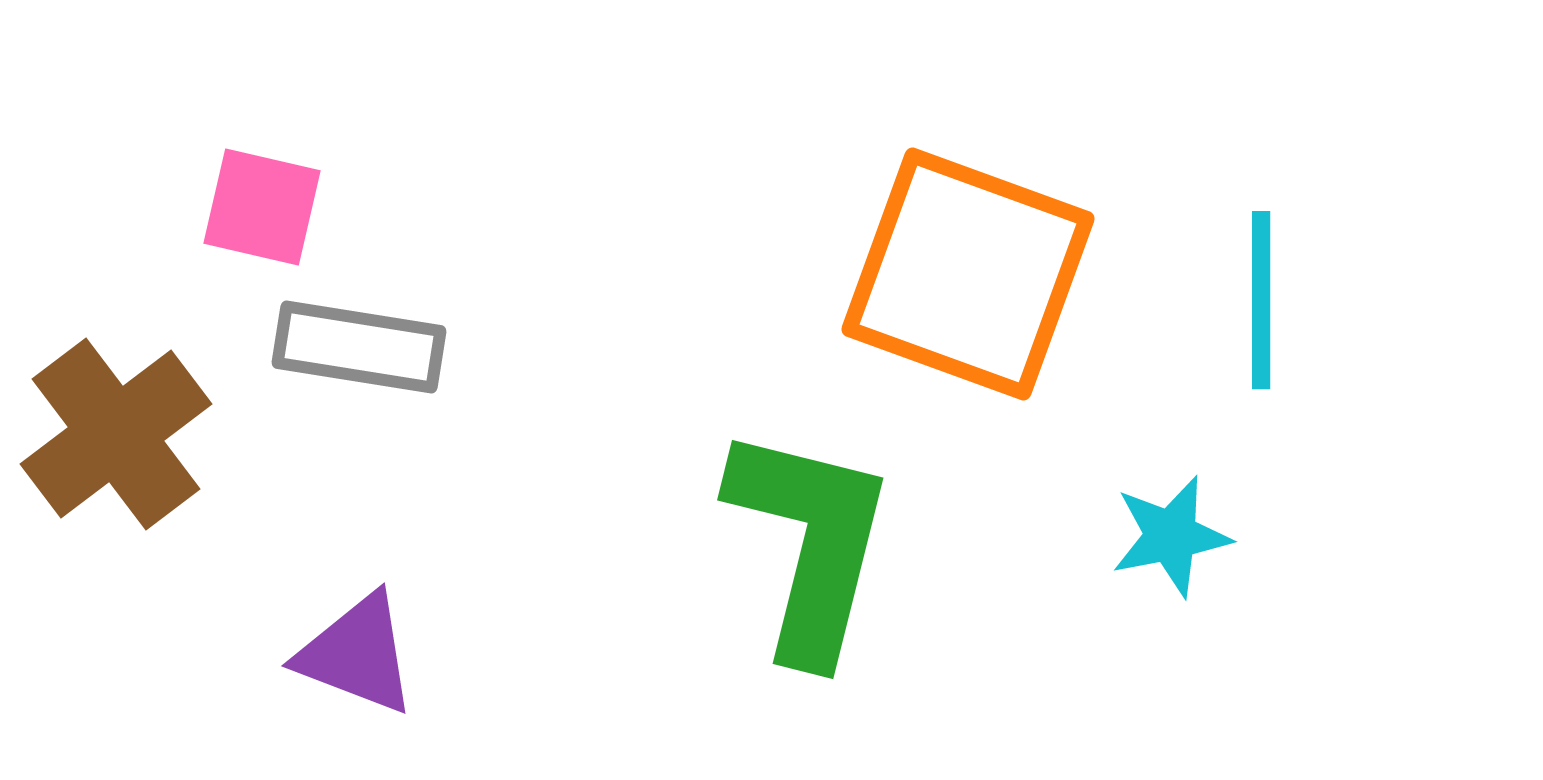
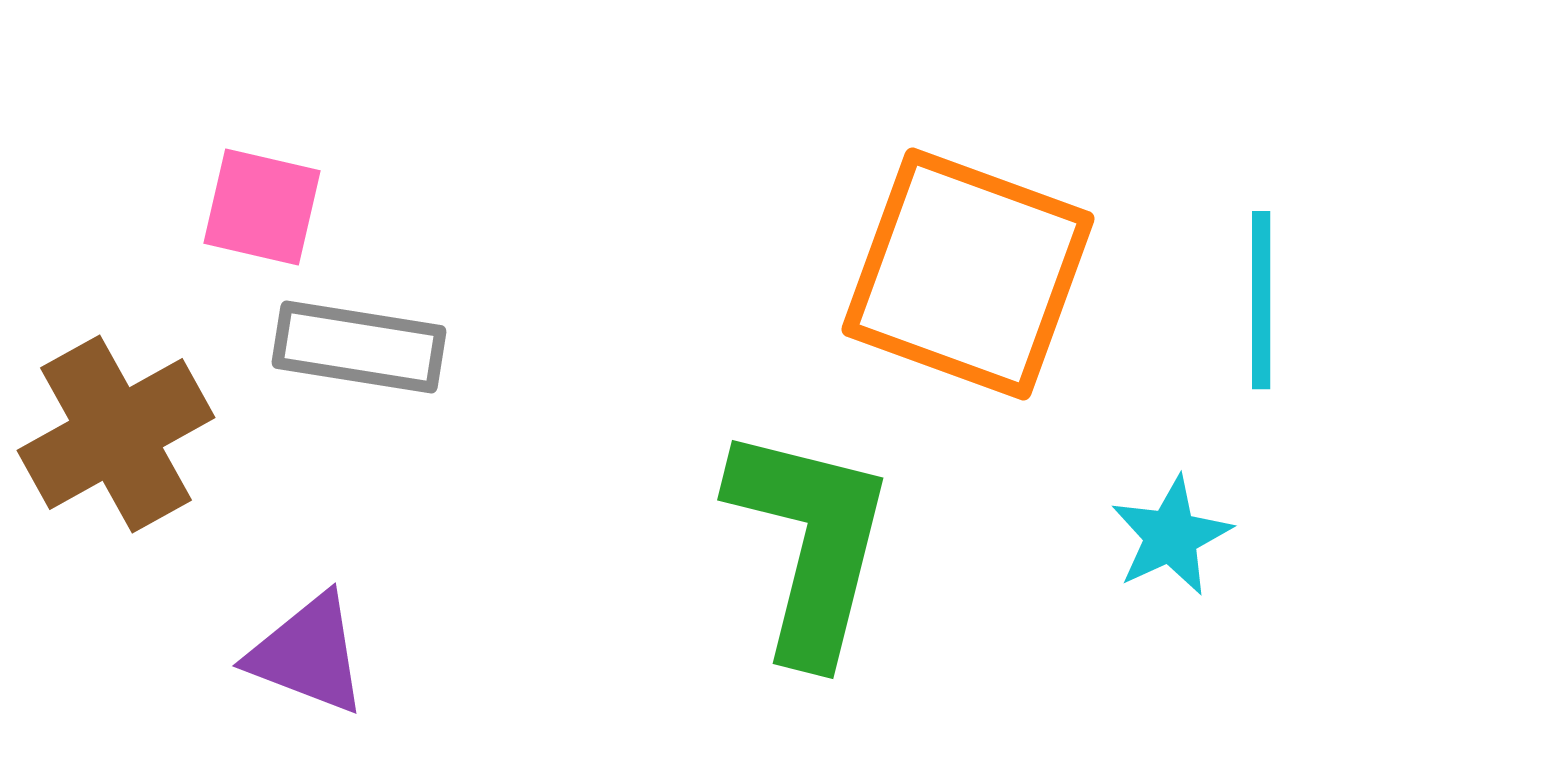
brown cross: rotated 8 degrees clockwise
cyan star: rotated 14 degrees counterclockwise
purple triangle: moved 49 px left
